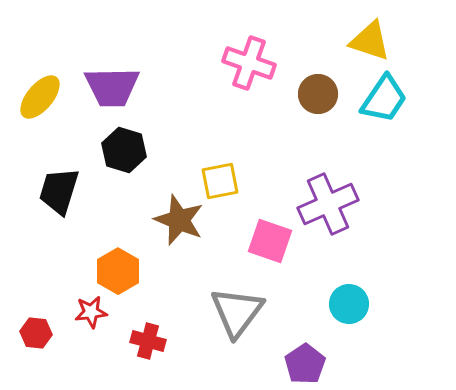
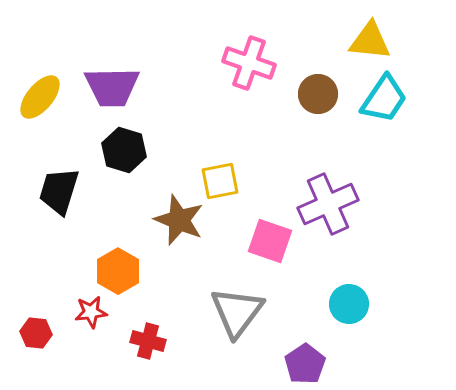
yellow triangle: rotated 12 degrees counterclockwise
